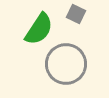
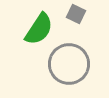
gray circle: moved 3 px right
